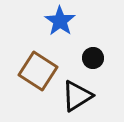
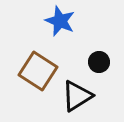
blue star: rotated 12 degrees counterclockwise
black circle: moved 6 px right, 4 px down
